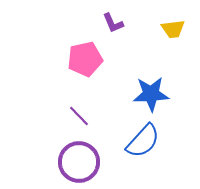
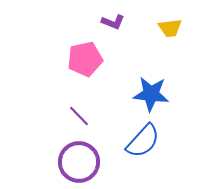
purple L-shape: moved 1 px up; rotated 45 degrees counterclockwise
yellow trapezoid: moved 3 px left, 1 px up
blue star: rotated 9 degrees clockwise
